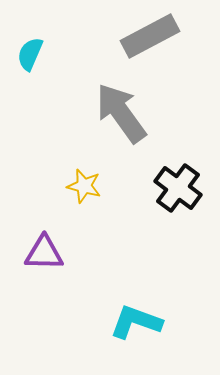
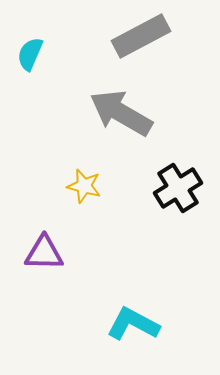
gray rectangle: moved 9 px left
gray arrow: rotated 24 degrees counterclockwise
black cross: rotated 21 degrees clockwise
cyan L-shape: moved 3 px left, 2 px down; rotated 8 degrees clockwise
